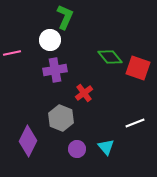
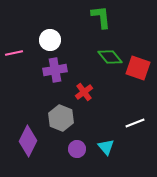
green L-shape: moved 36 px right; rotated 30 degrees counterclockwise
pink line: moved 2 px right
red cross: moved 1 px up
